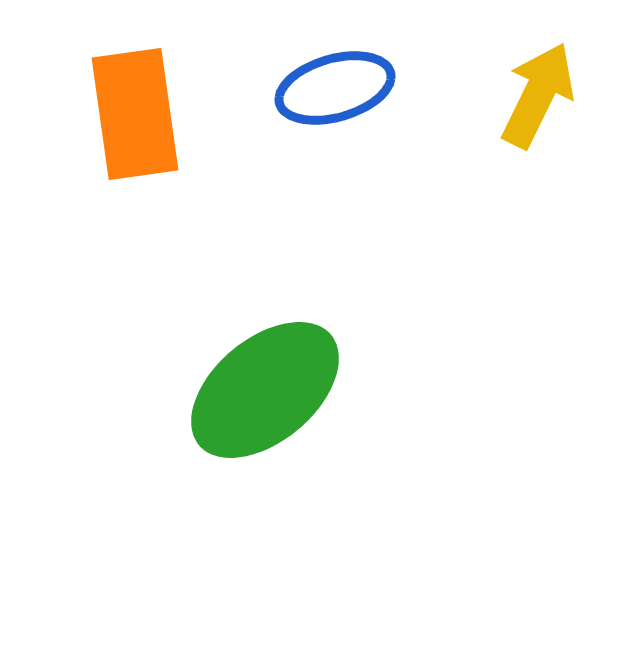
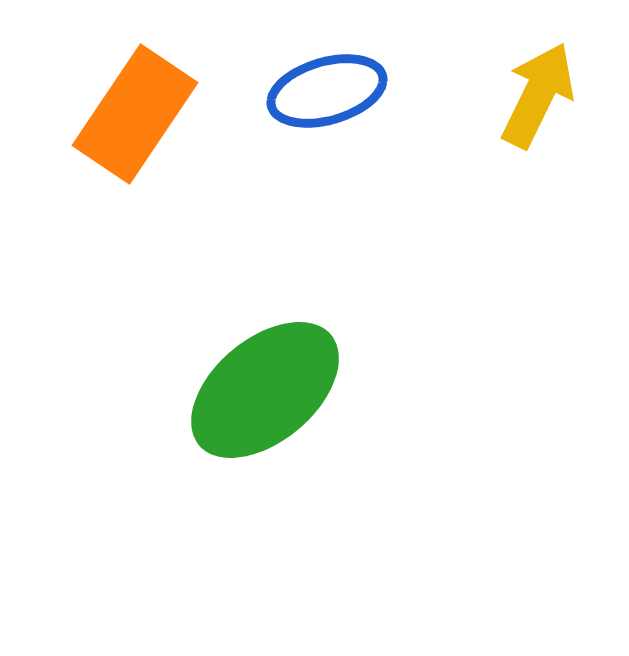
blue ellipse: moved 8 px left, 3 px down
orange rectangle: rotated 42 degrees clockwise
